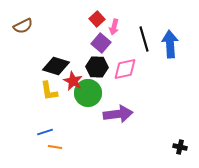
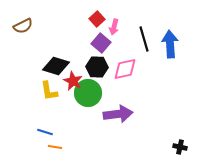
blue line: rotated 35 degrees clockwise
